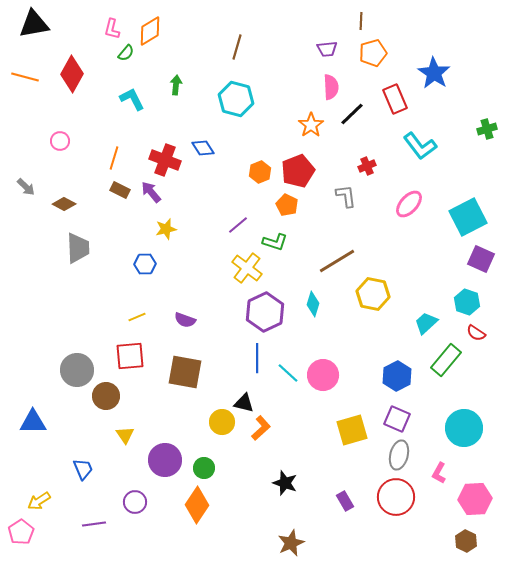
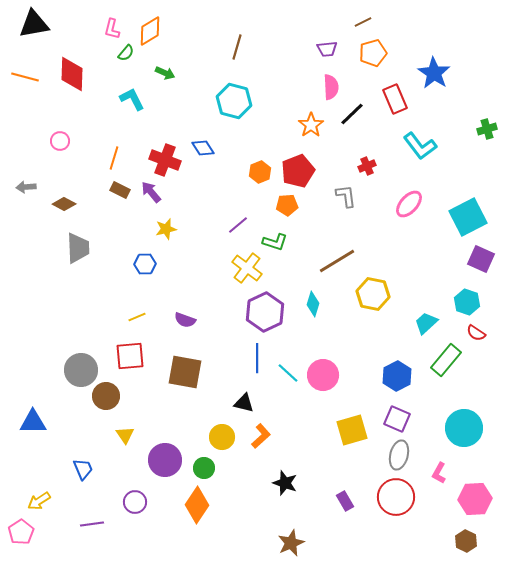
brown line at (361, 21): moved 2 px right, 1 px down; rotated 60 degrees clockwise
red diamond at (72, 74): rotated 27 degrees counterclockwise
green arrow at (176, 85): moved 11 px left, 12 px up; rotated 108 degrees clockwise
cyan hexagon at (236, 99): moved 2 px left, 2 px down
gray arrow at (26, 187): rotated 132 degrees clockwise
orange pentagon at (287, 205): rotated 30 degrees counterclockwise
gray circle at (77, 370): moved 4 px right
yellow circle at (222, 422): moved 15 px down
orange L-shape at (261, 428): moved 8 px down
purple line at (94, 524): moved 2 px left
